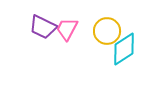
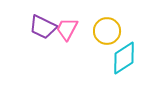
cyan diamond: moved 9 px down
